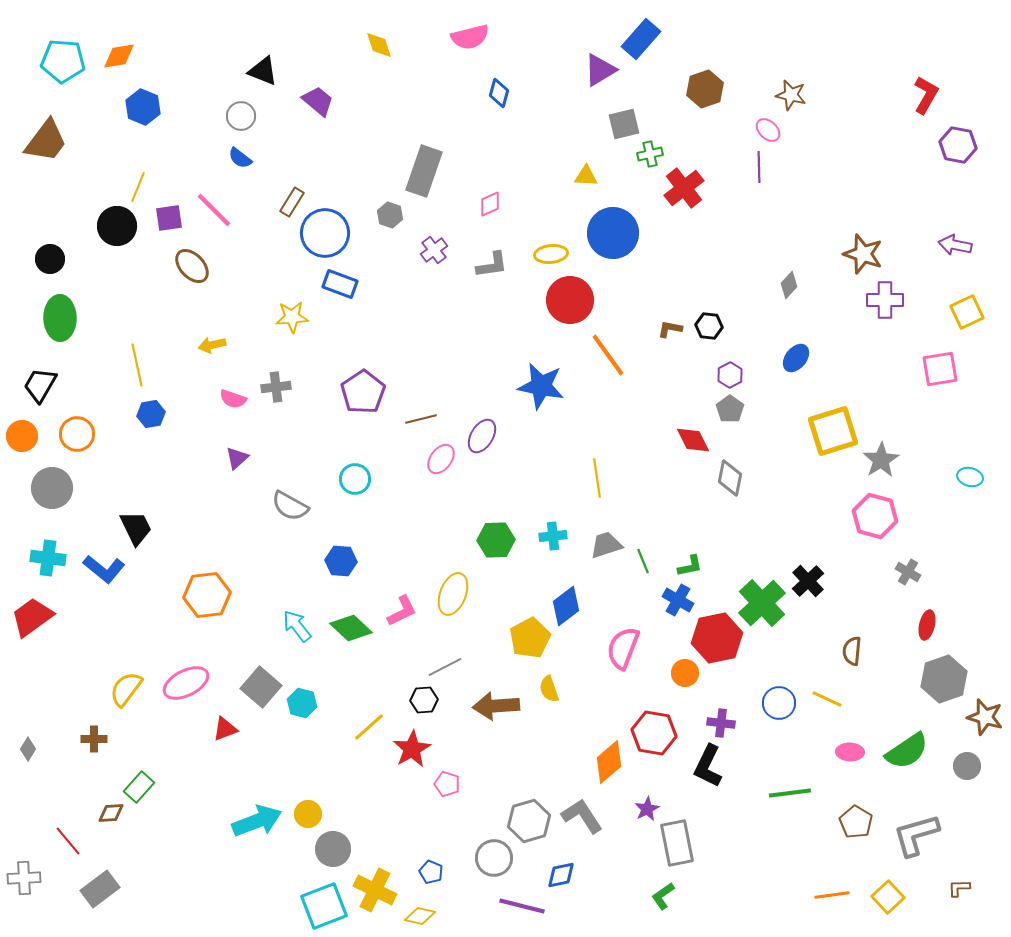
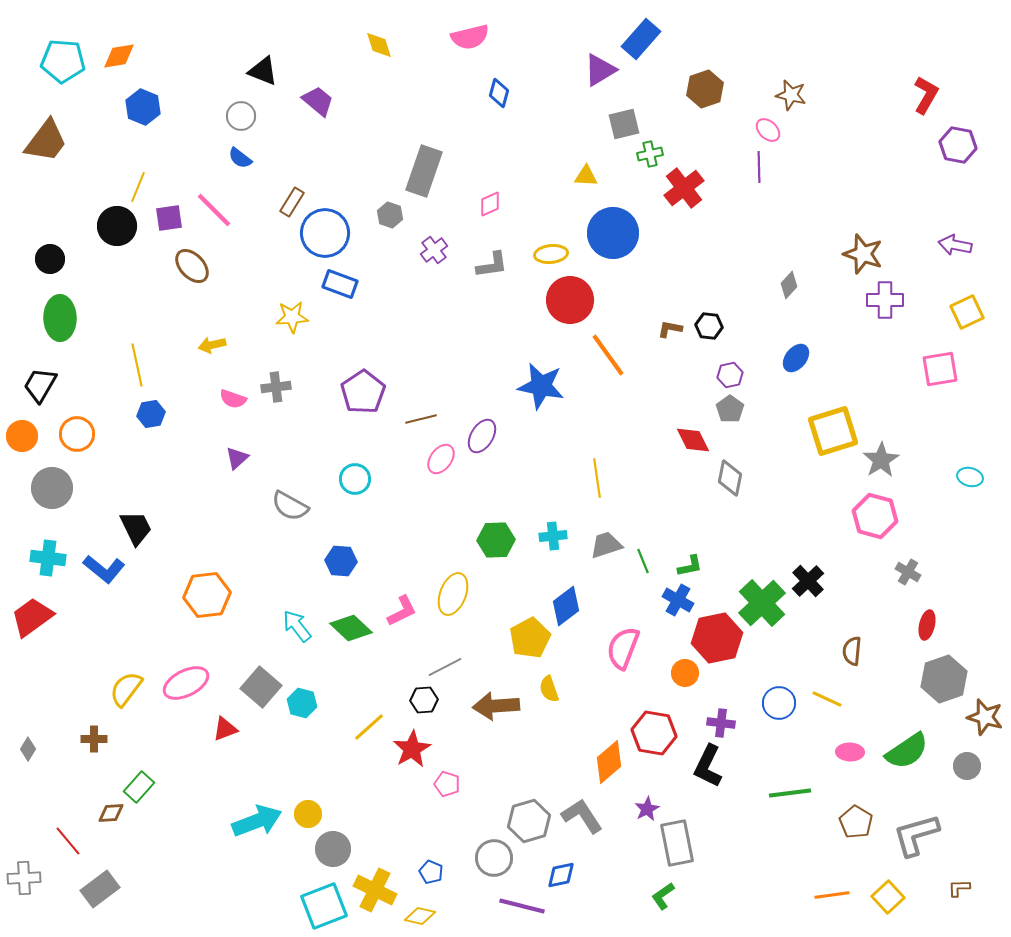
purple hexagon at (730, 375): rotated 15 degrees clockwise
